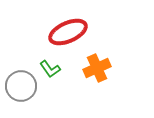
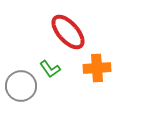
red ellipse: rotated 72 degrees clockwise
orange cross: rotated 20 degrees clockwise
